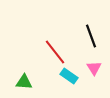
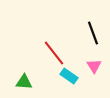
black line: moved 2 px right, 3 px up
red line: moved 1 px left, 1 px down
pink triangle: moved 2 px up
